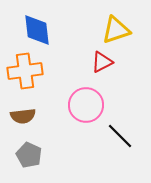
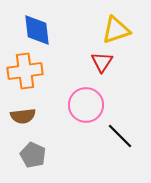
red triangle: rotated 30 degrees counterclockwise
gray pentagon: moved 4 px right
